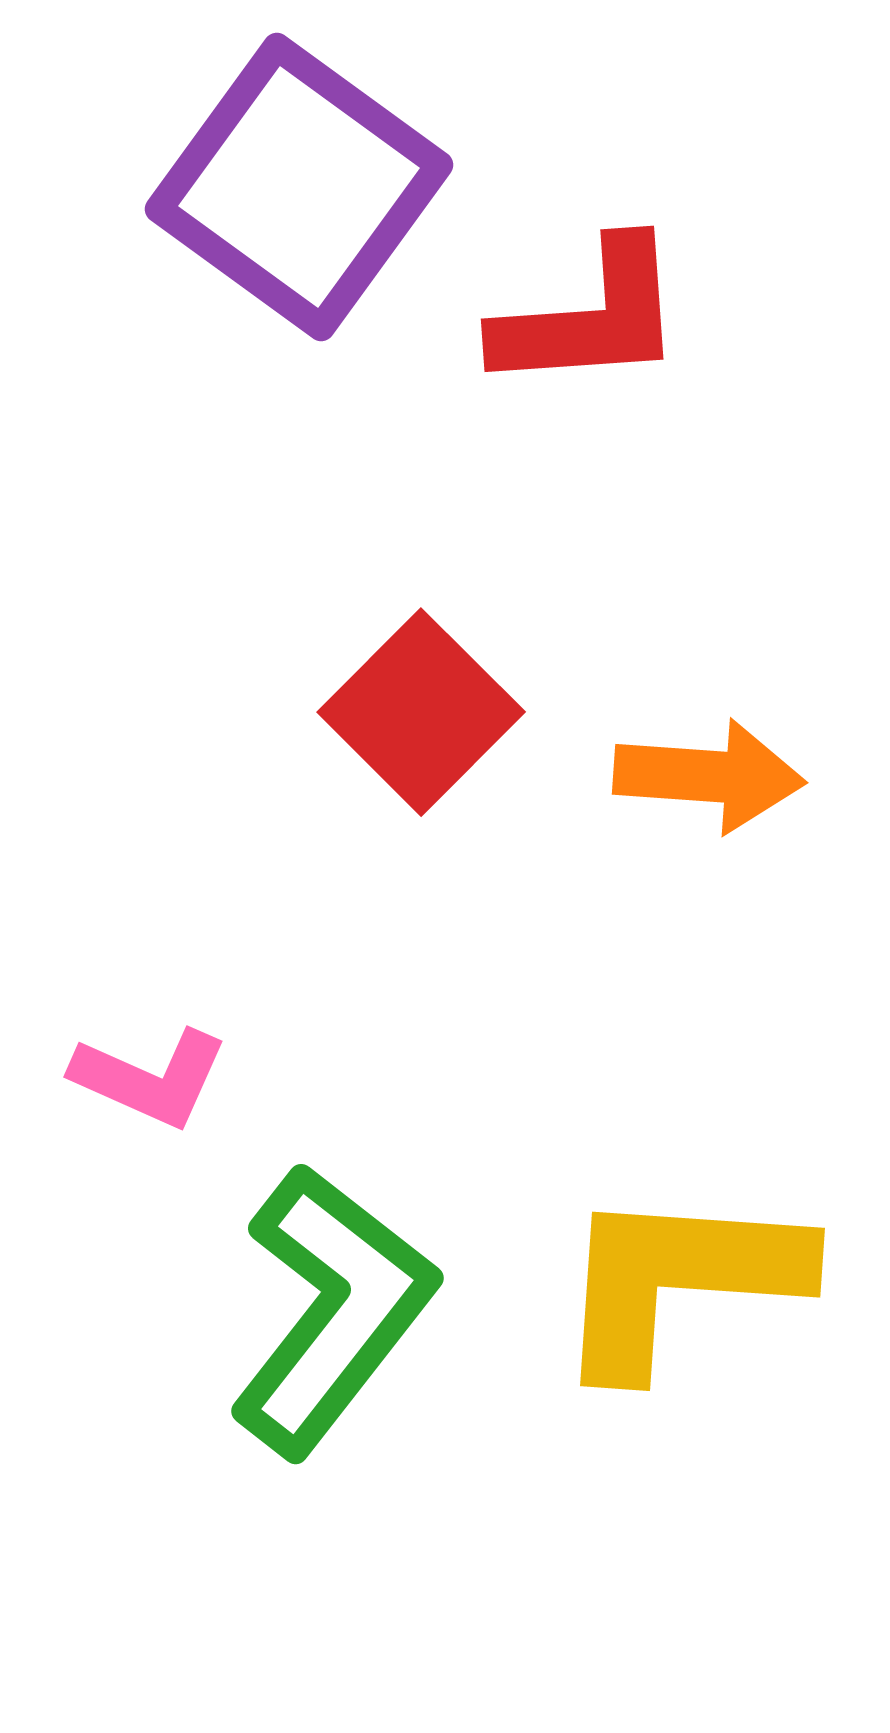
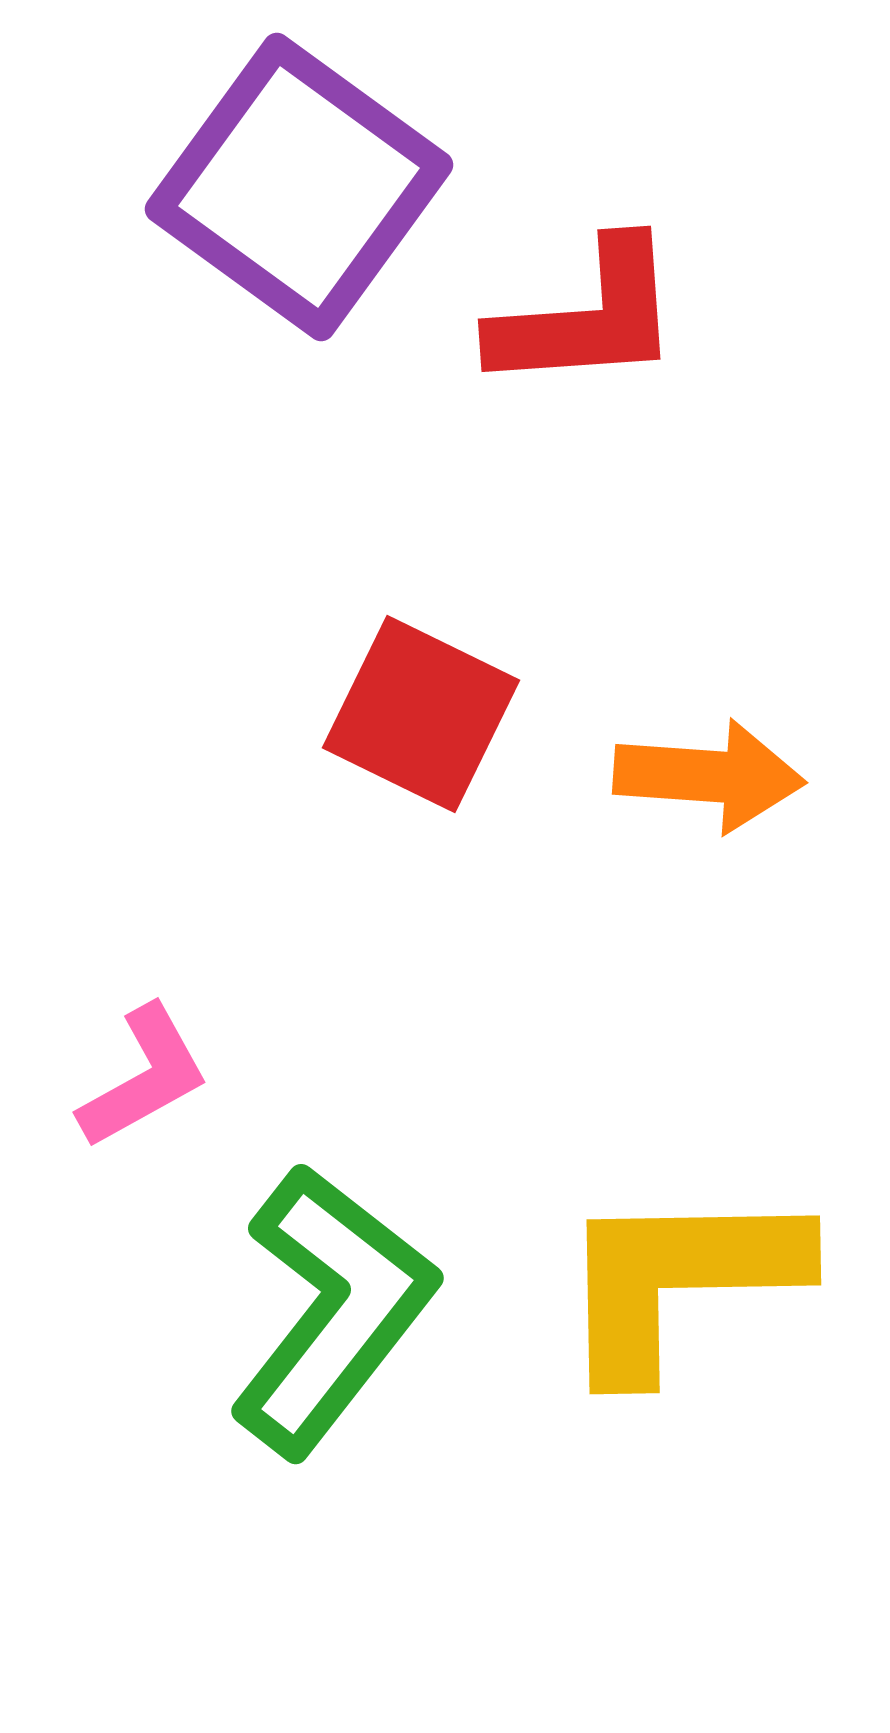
red L-shape: moved 3 px left
red square: moved 2 px down; rotated 19 degrees counterclockwise
pink L-shape: moved 6 px left, 1 px up; rotated 53 degrees counterclockwise
yellow L-shape: rotated 5 degrees counterclockwise
